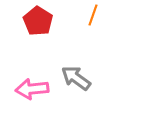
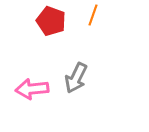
red pentagon: moved 13 px right; rotated 12 degrees counterclockwise
gray arrow: rotated 100 degrees counterclockwise
